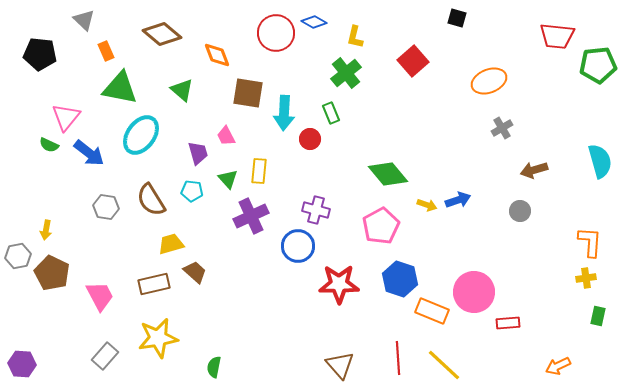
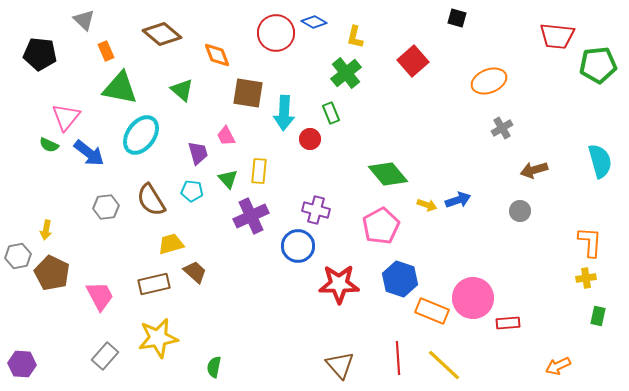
gray hexagon at (106, 207): rotated 15 degrees counterclockwise
pink circle at (474, 292): moved 1 px left, 6 px down
